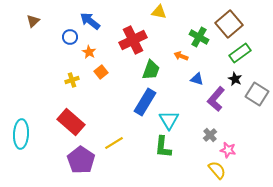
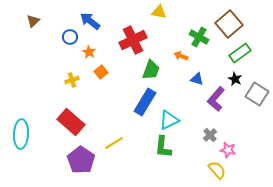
cyan triangle: rotated 35 degrees clockwise
